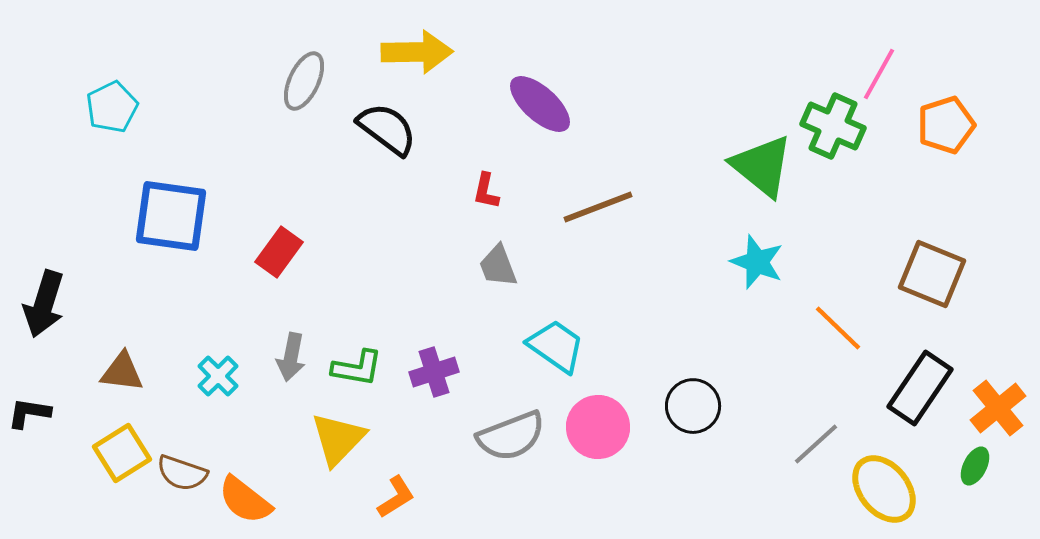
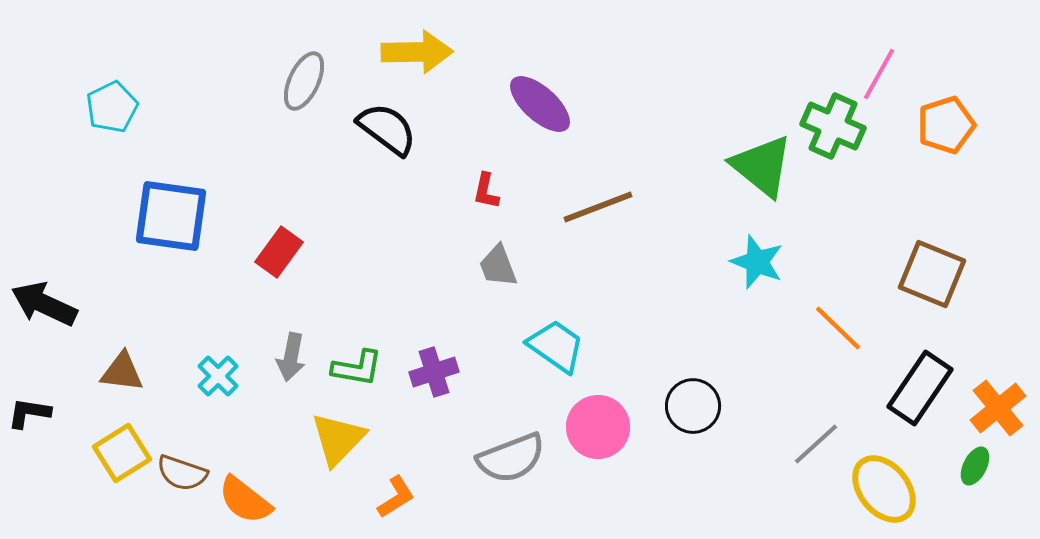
black arrow: rotated 98 degrees clockwise
gray semicircle: moved 22 px down
